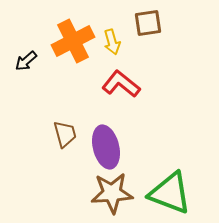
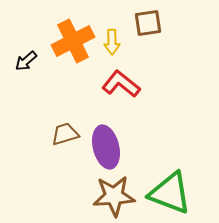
yellow arrow: rotated 15 degrees clockwise
brown trapezoid: rotated 92 degrees counterclockwise
brown star: moved 2 px right, 3 px down
